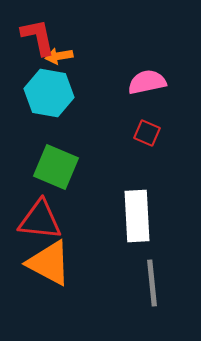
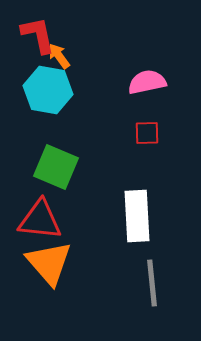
red L-shape: moved 2 px up
orange arrow: rotated 64 degrees clockwise
cyan hexagon: moved 1 px left, 3 px up
red square: rotated 24 degrees counterclockwise
orange triangle: rotated 21 degrees clockwise
